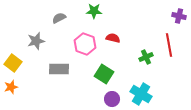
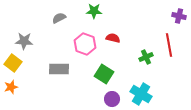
gray star: moved 12 px left; rotated 18 degrees clockwise
